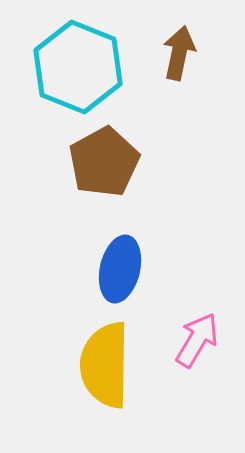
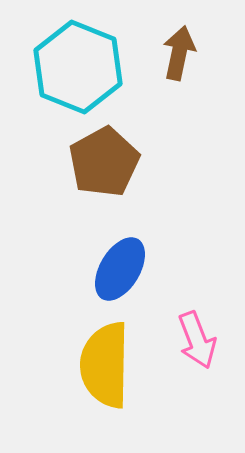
blue ellipse: rotated 18 degrees clockwise
pink arrow: rotated 128 degrees clockwise
